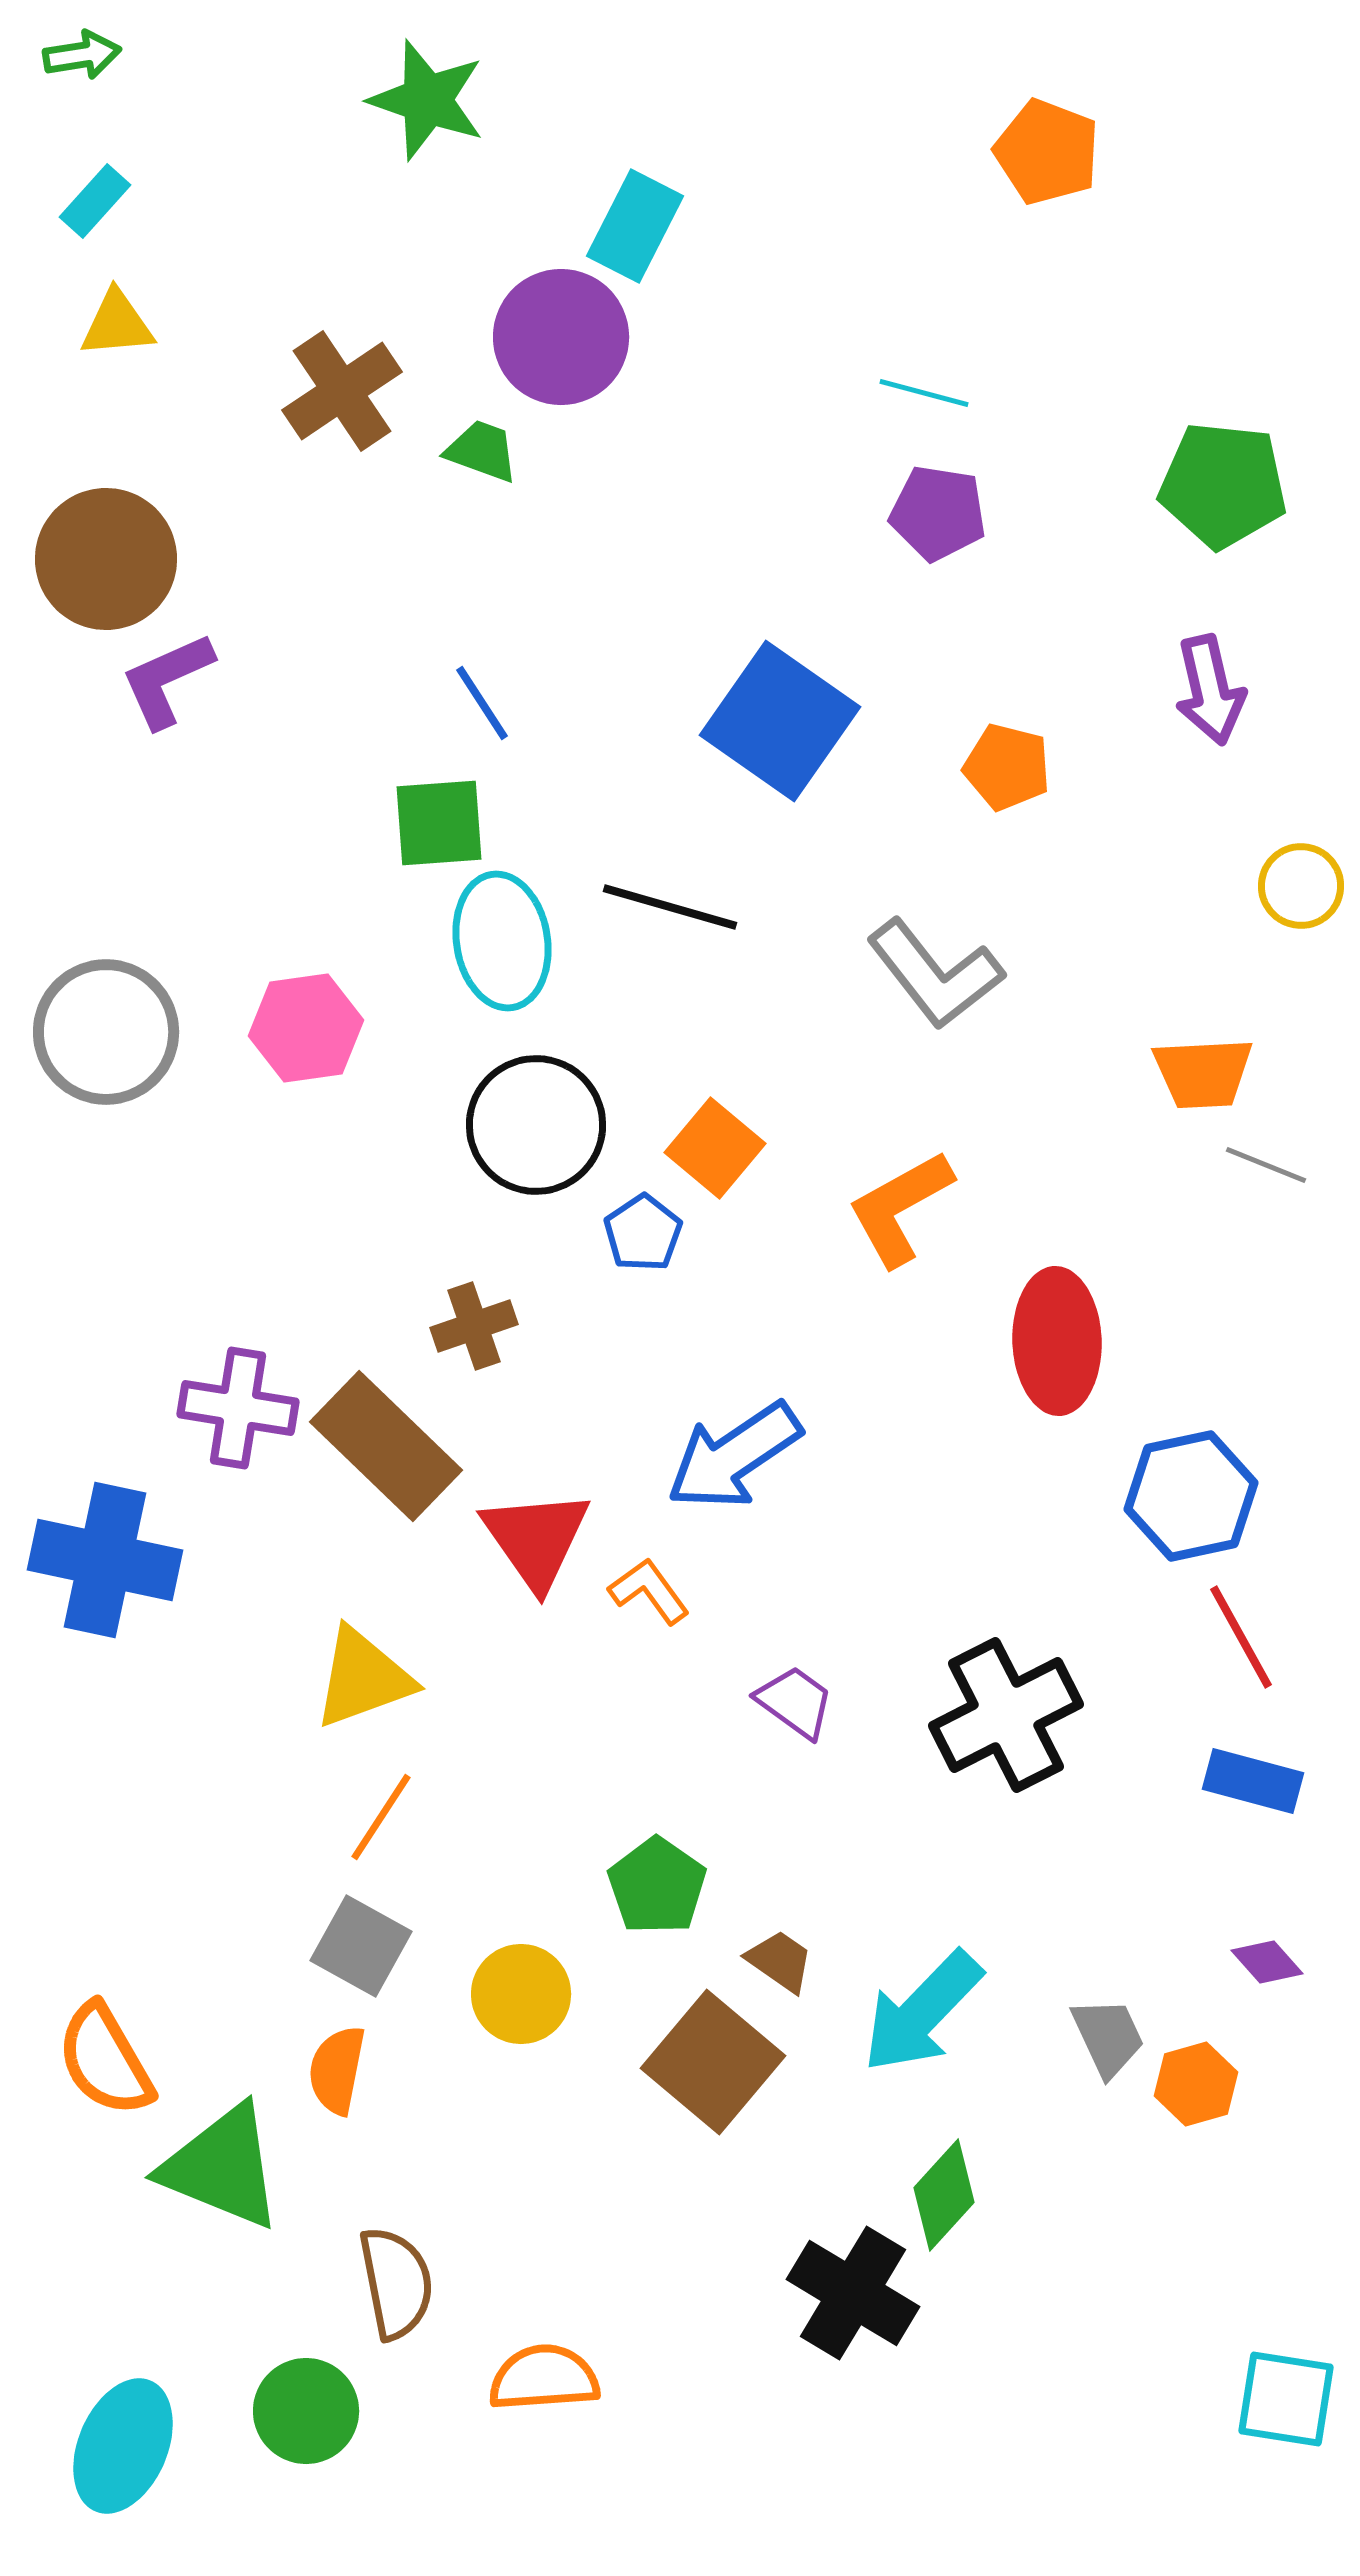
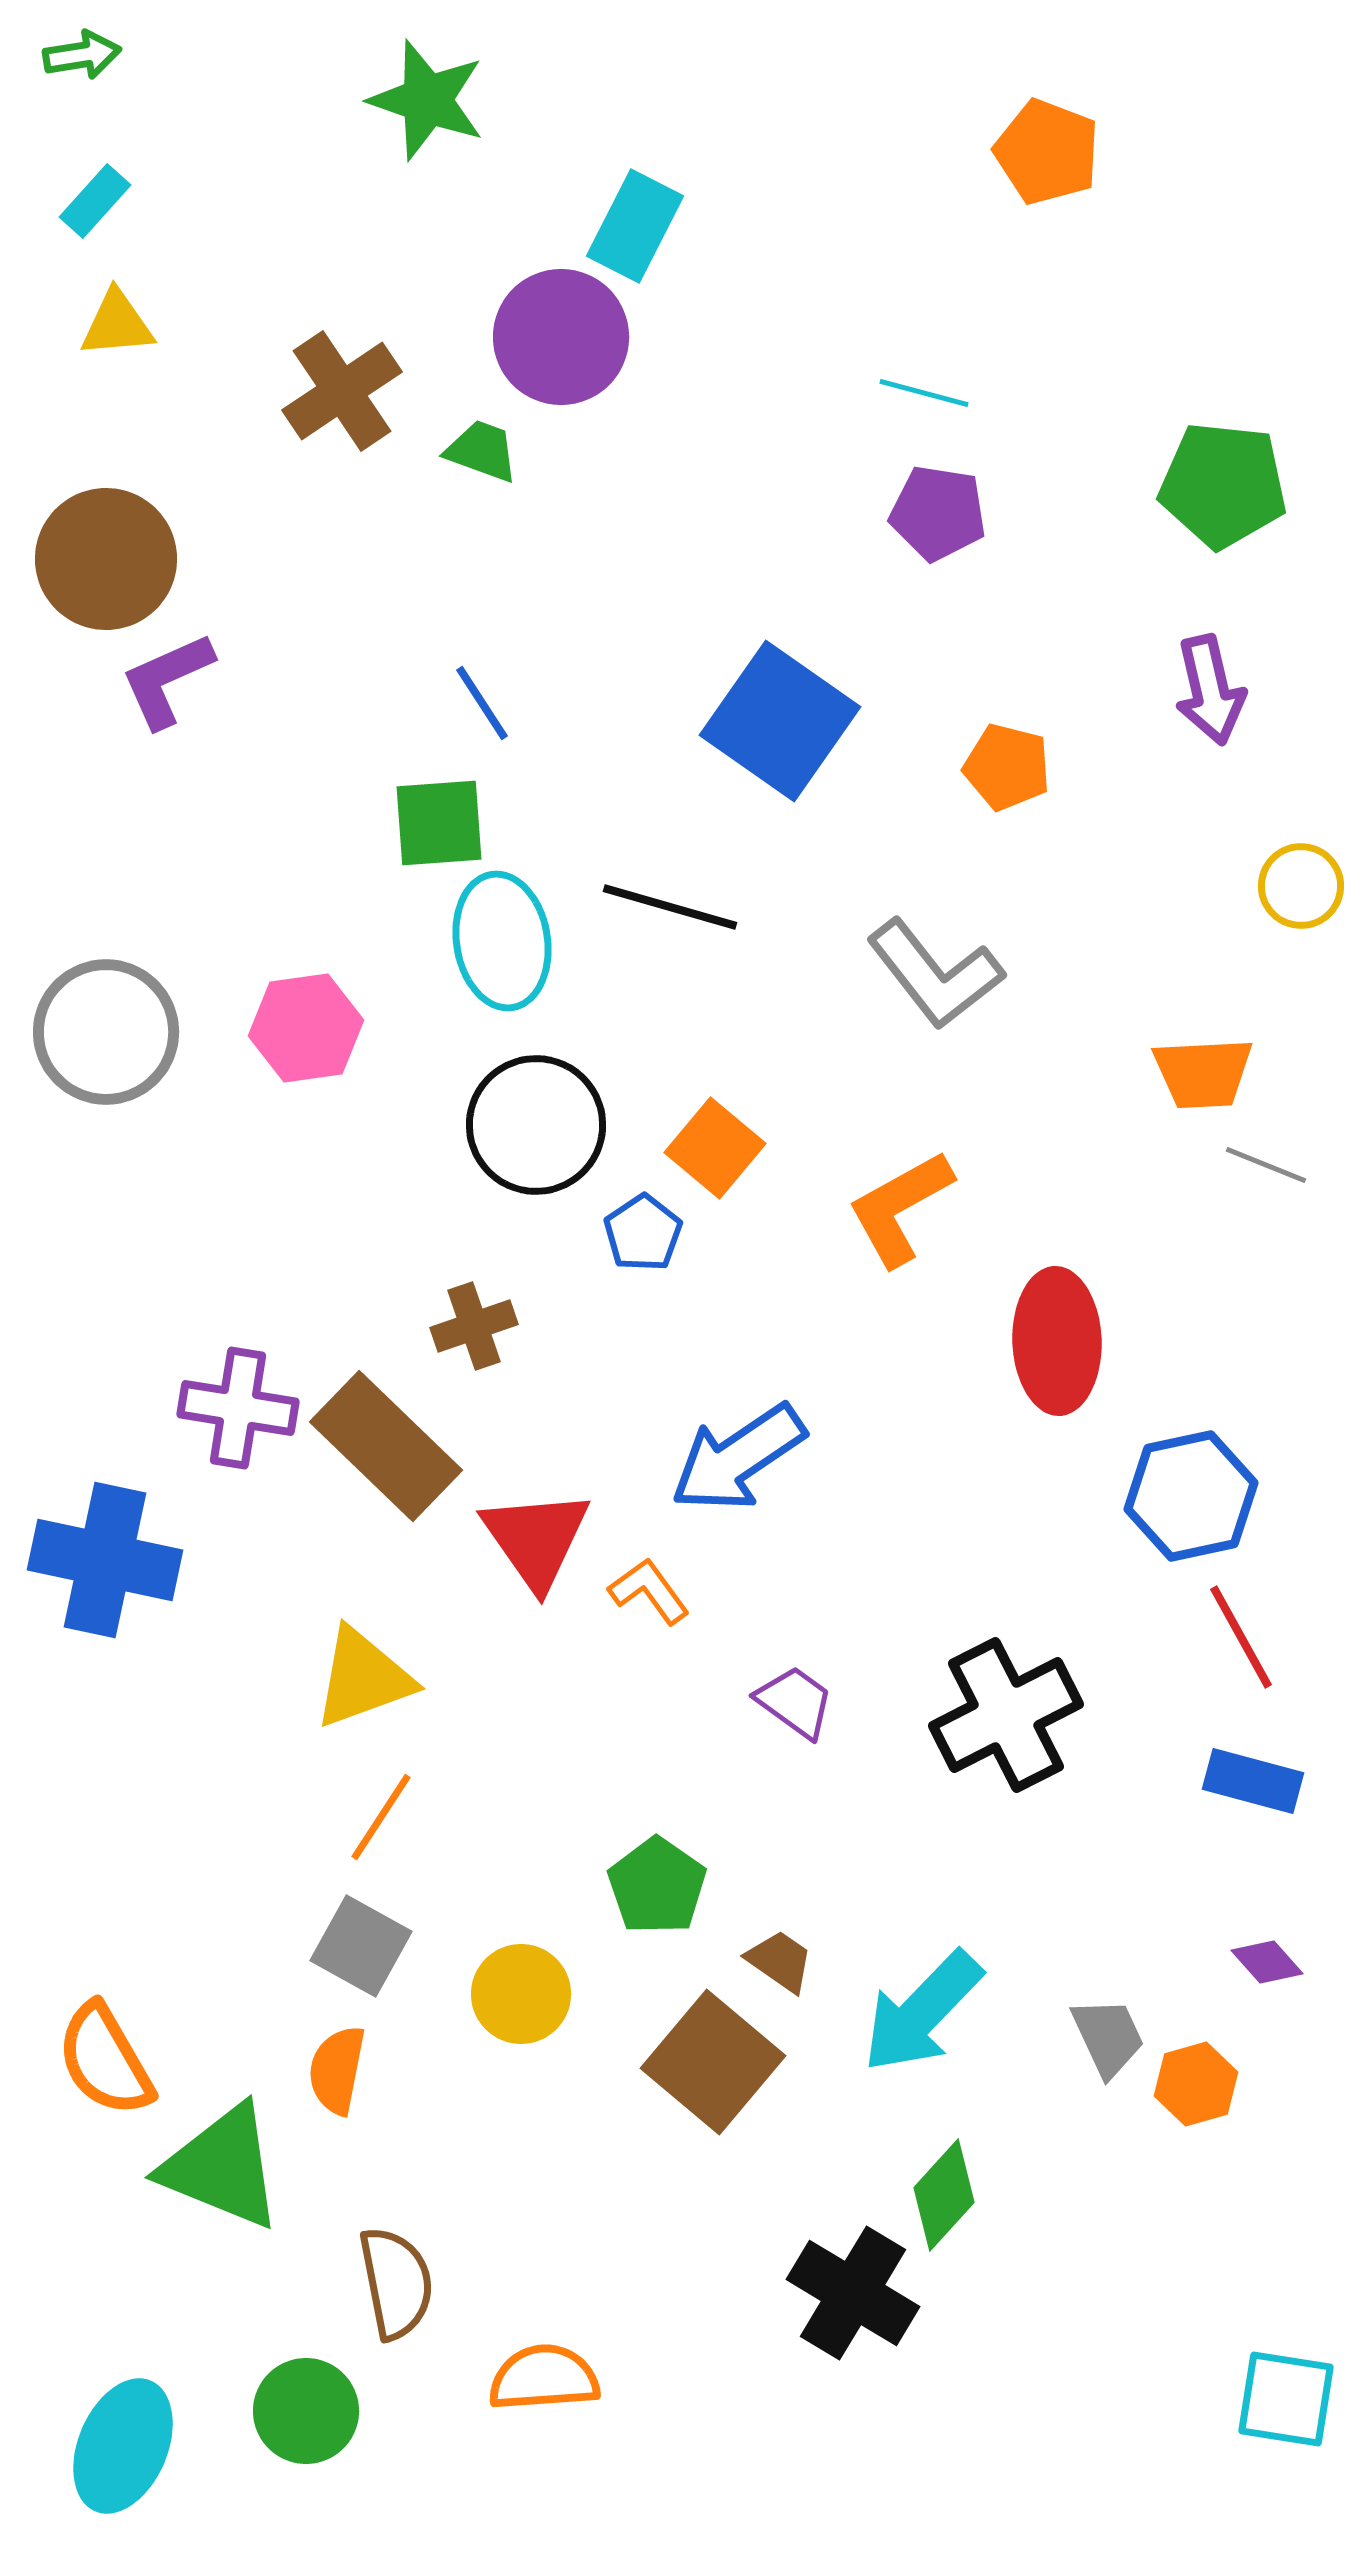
blue arrow at (734, 1456): moved 4 px right, 2 px down
